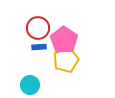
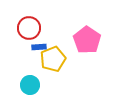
red circle: moved 9 px left
pink pentagon: moved 23 px right
yellow pentagon: moved 13 px left, 1 px up
